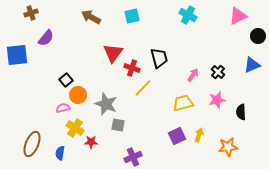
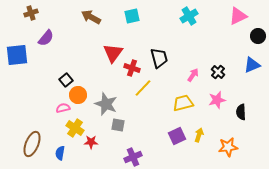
cyan cross: moved 1 px right, 1 px down; rotated 30 degrees clockwise
